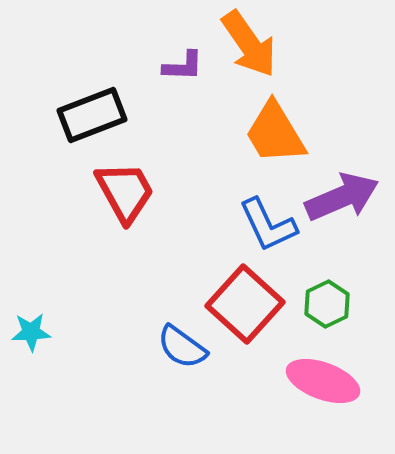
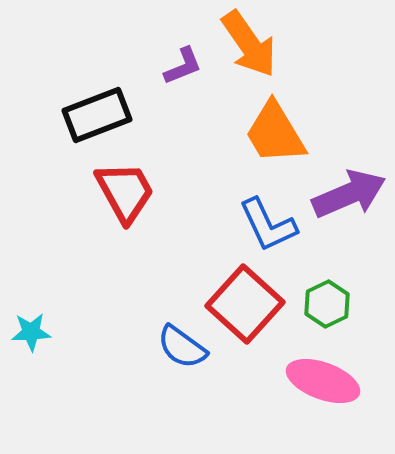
purple L-shape: rotated 24 degrees counterclockwise
black rectangle: moved 5 px right
purple arrow: moved 7 px right, 3 px up
